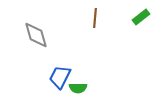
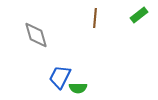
green rectangle: moved 2 px left, 2 px up
